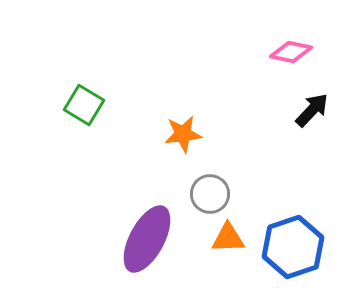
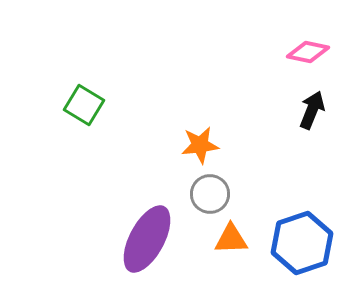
pink diamond: moved 17 px right
black arrow: rotated 21 degrees counterclockwise
orange star: moved 17 px right, 11 px down
orange triangle: moved 3 px right, 1 px down
blue hexagon: moved 9 px right, 4 px up
